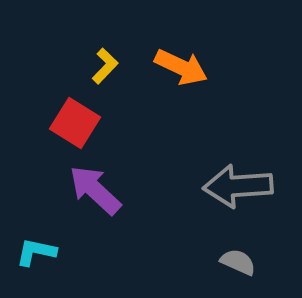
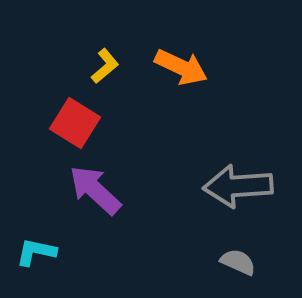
yellow L-shape: rotated 6 degrees clockwise
